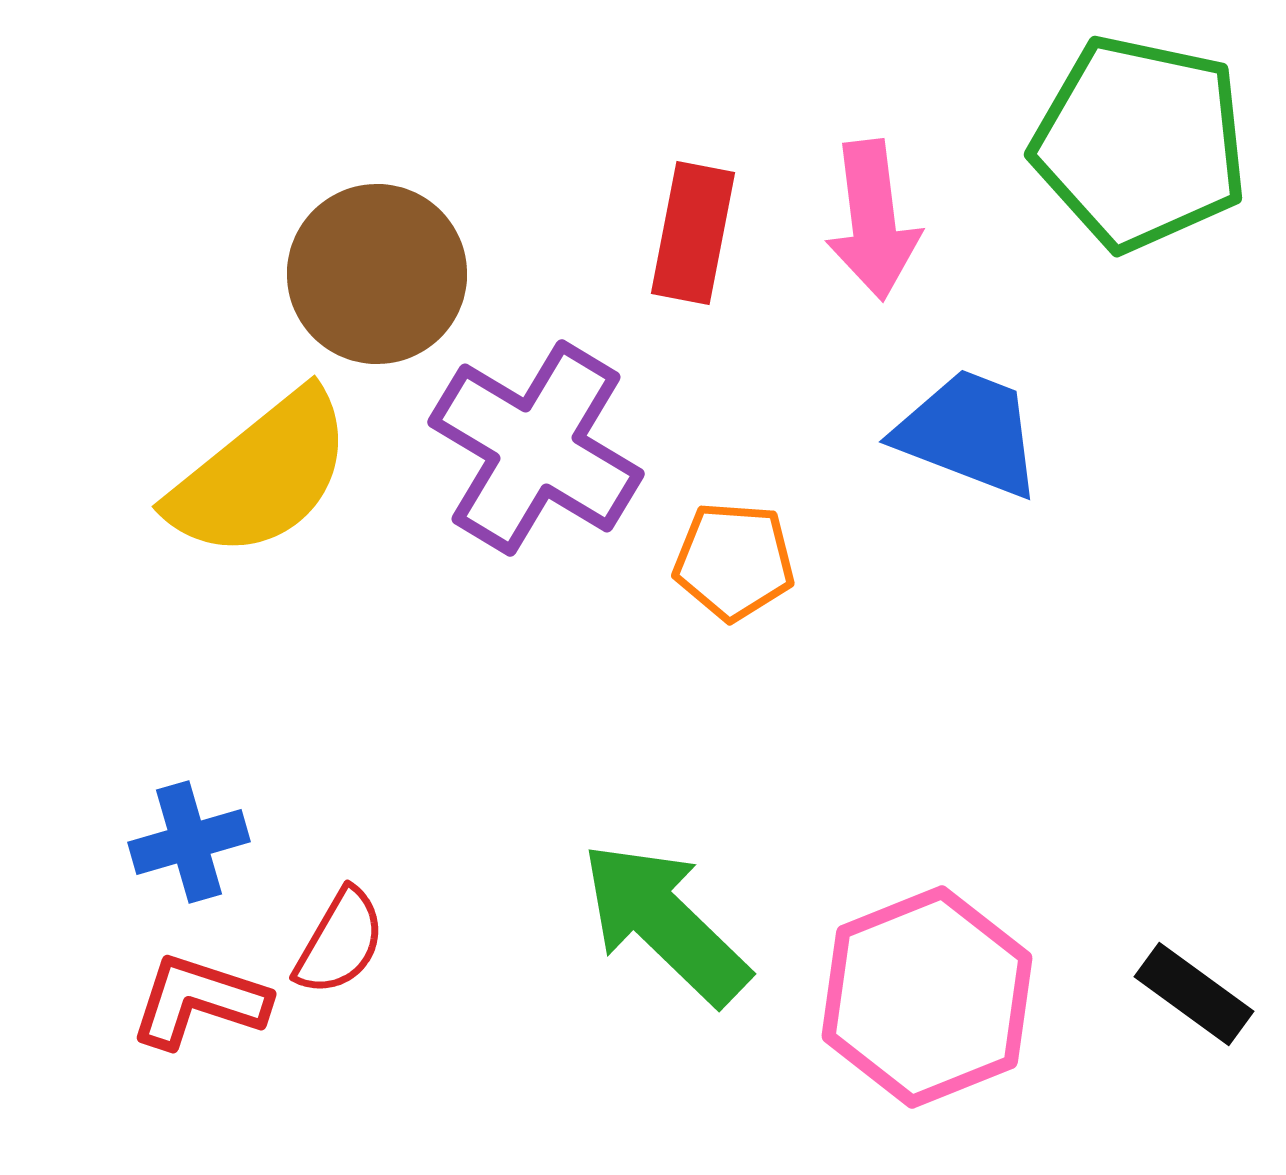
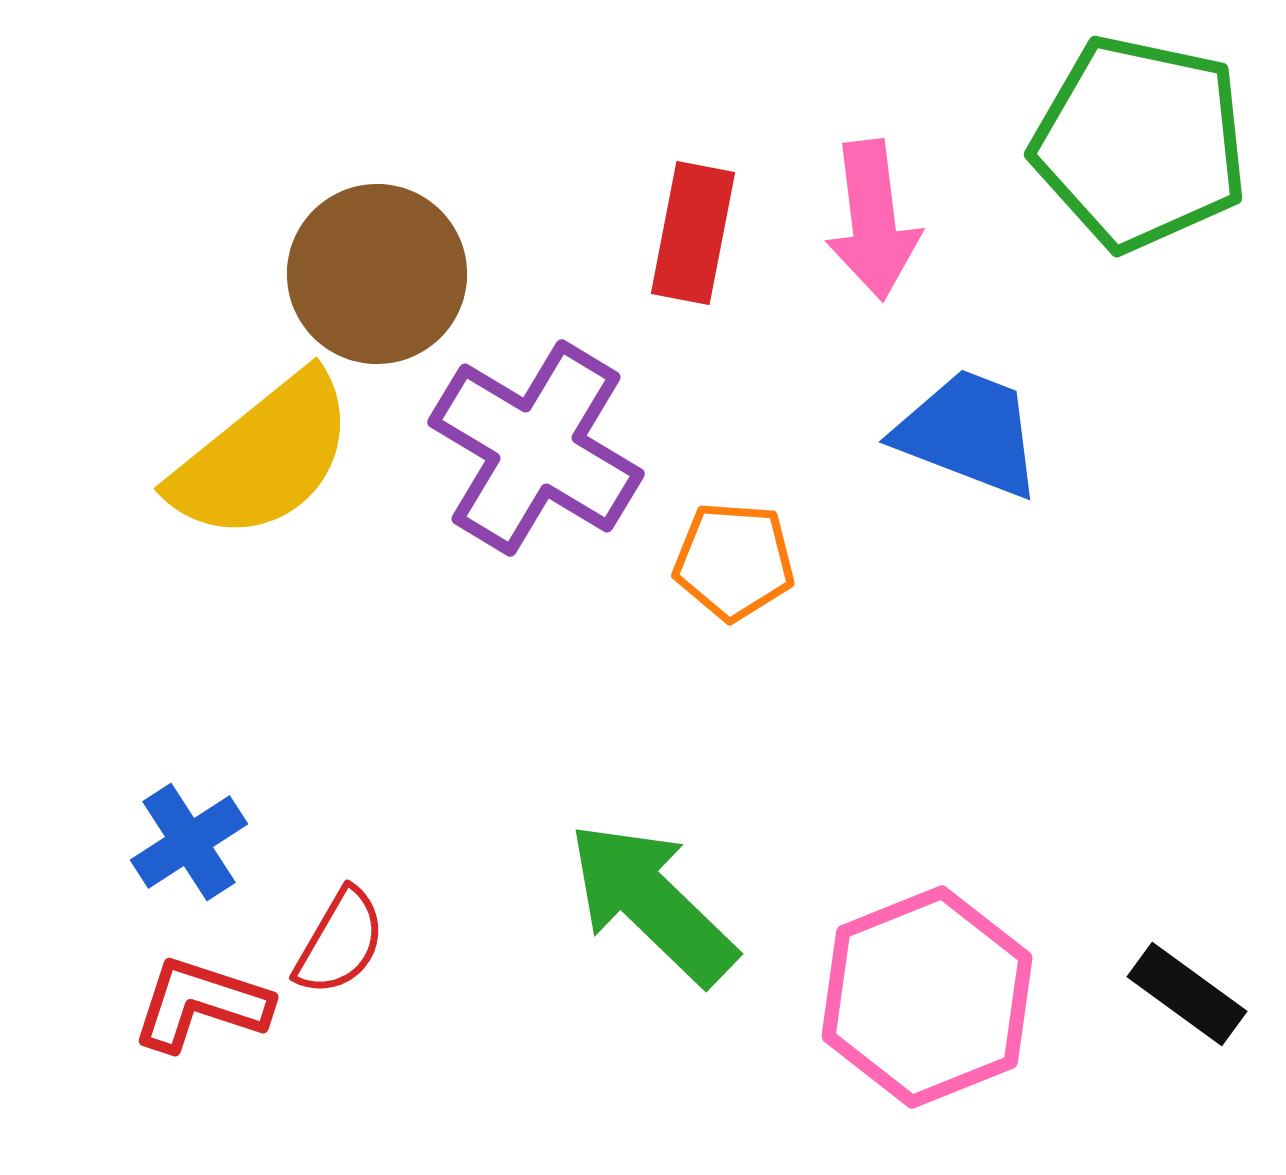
yellow semicircle: moved 2 px right, 18 px up
blue cross: rotated 17 degrees counterclockwise
green arrow: moved 13 px left, 20 px up
black rectangle: moved 7 px left
red L-shape: moved 2 px right, 3 px down
